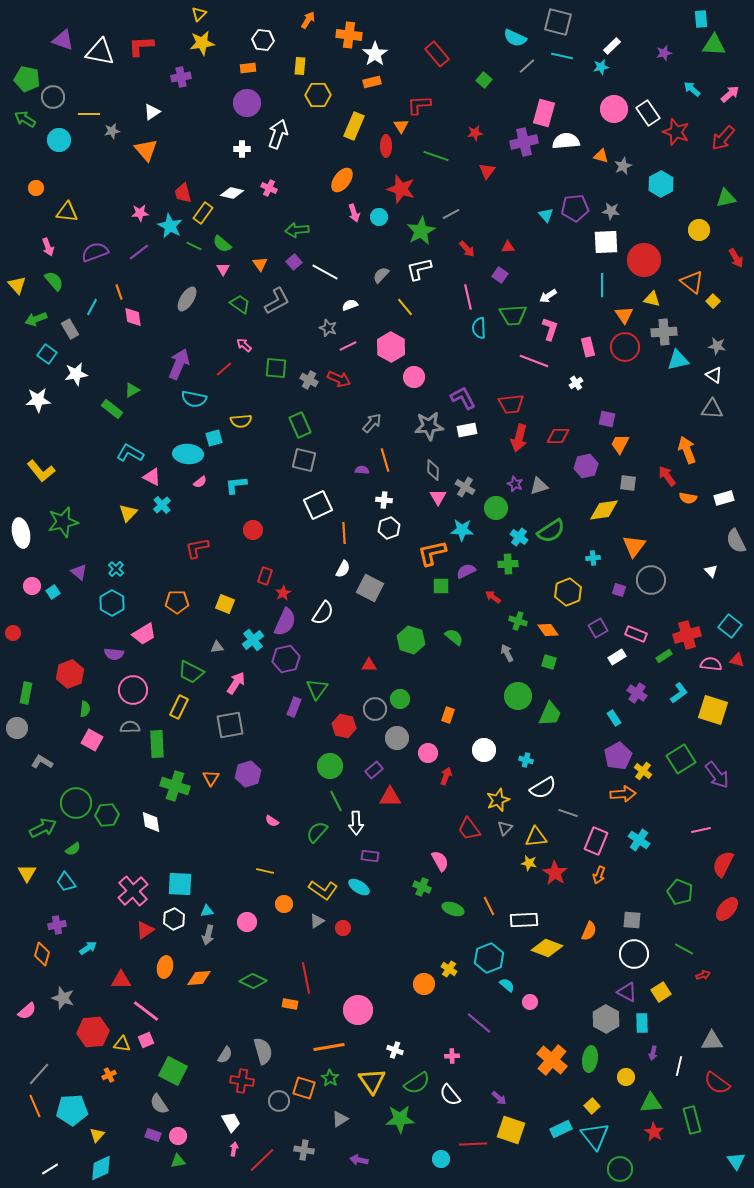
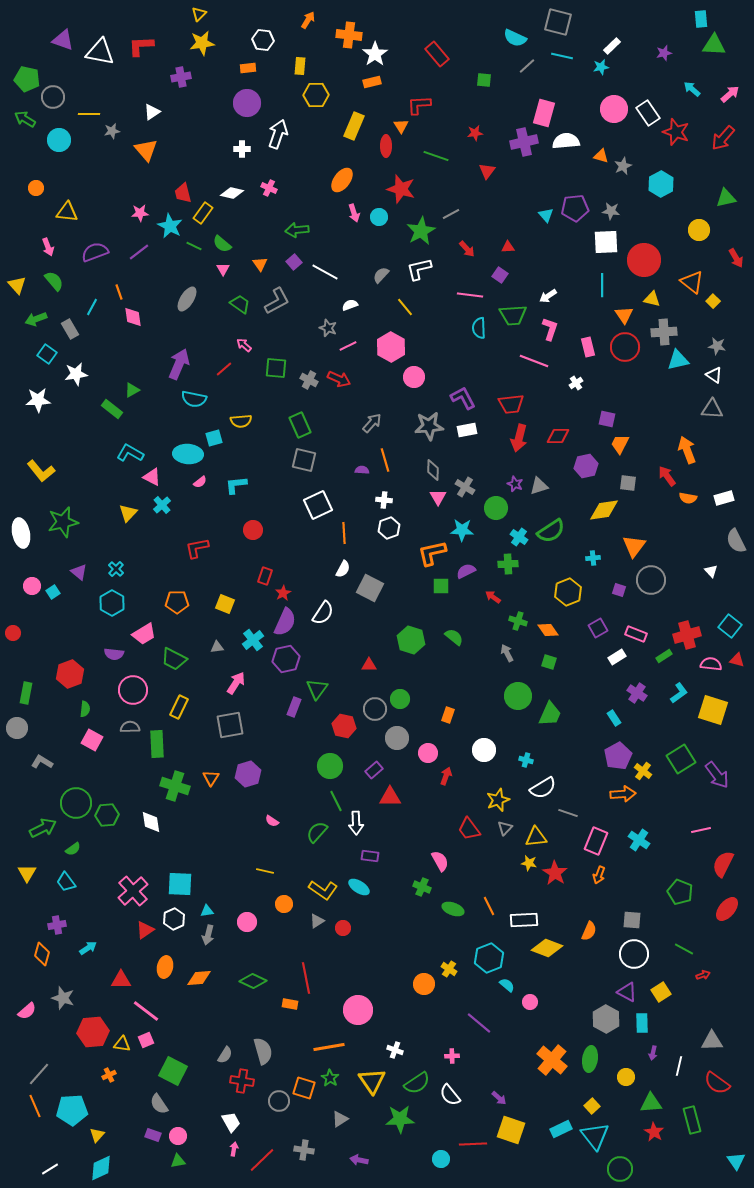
green square at (484, 80): rotated 35 degrees counterclockwise
yellow hexagon at (318, 95): moved 2 px left
pink line at (468, 297): moved 2 px right, 2 px up; rotated 70 degrees counterclockwise
green trapezoid at (191, 672): moved 17 px left, 13 px up
